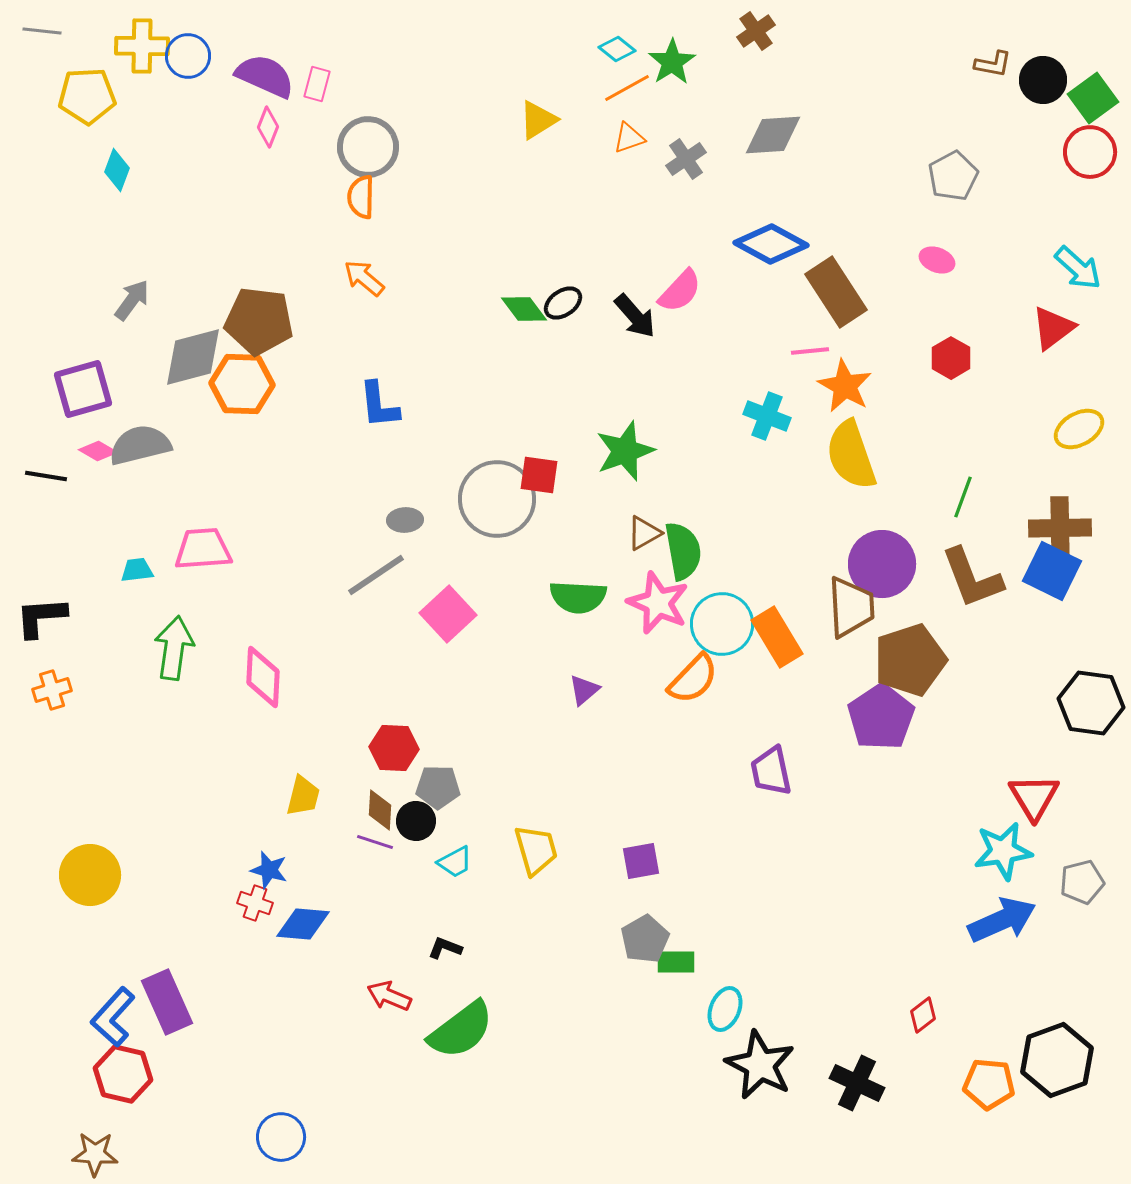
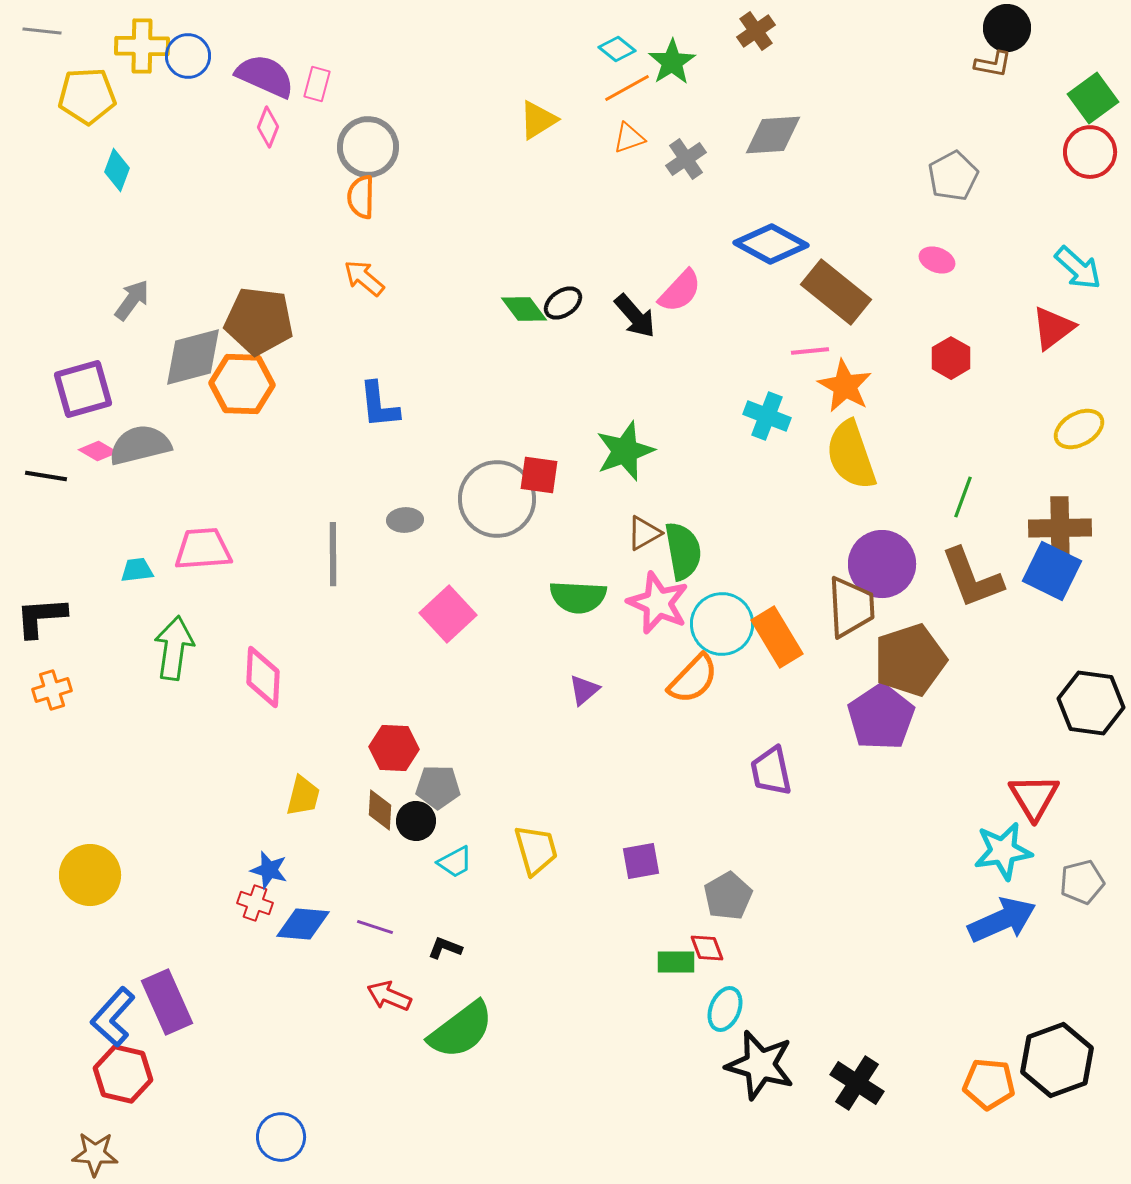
black circle at (1043, 80): moved 36 px left, 52 px up
brown rectangle at (836, 292): rotated 18 degrees counterclockwise
gray line at (376, 575): moved 43 px left, 21 px up; rotated 56 degrees counterclockwise
purple line at (375, 842): moved 85 px down
gray pentagon at (645, 939): moved 83 px right, 43 px up
red diamond at (923, 1015): moved 216 px left, 67 px up; rotated 72 degrees counterclockwise
black star at (760, 1065): rotated 12 degrees counterclockwise
black cross at (857, 1083): rotated 8 degrees clockwise
